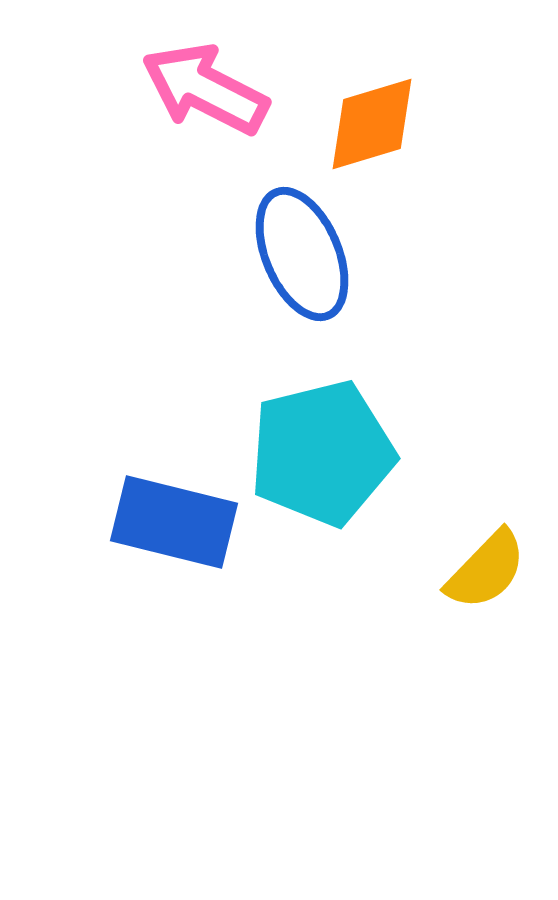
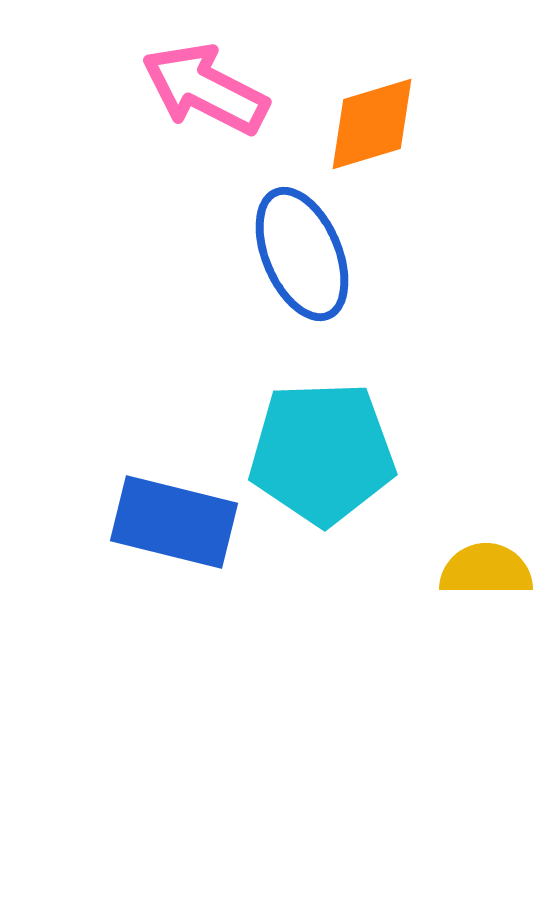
cyan pentagon: rotated 12 degrees clockwise
yellow semicircle: rotated 134 degrees counterclockwise
